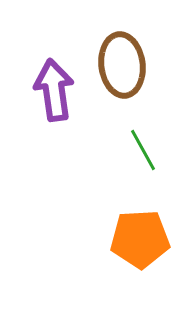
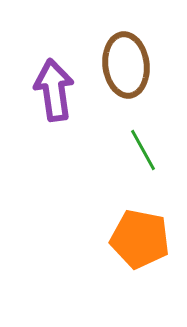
brown ellipse: moved 4 px right
orange pentagon: rotated 14 degrees clockwise
